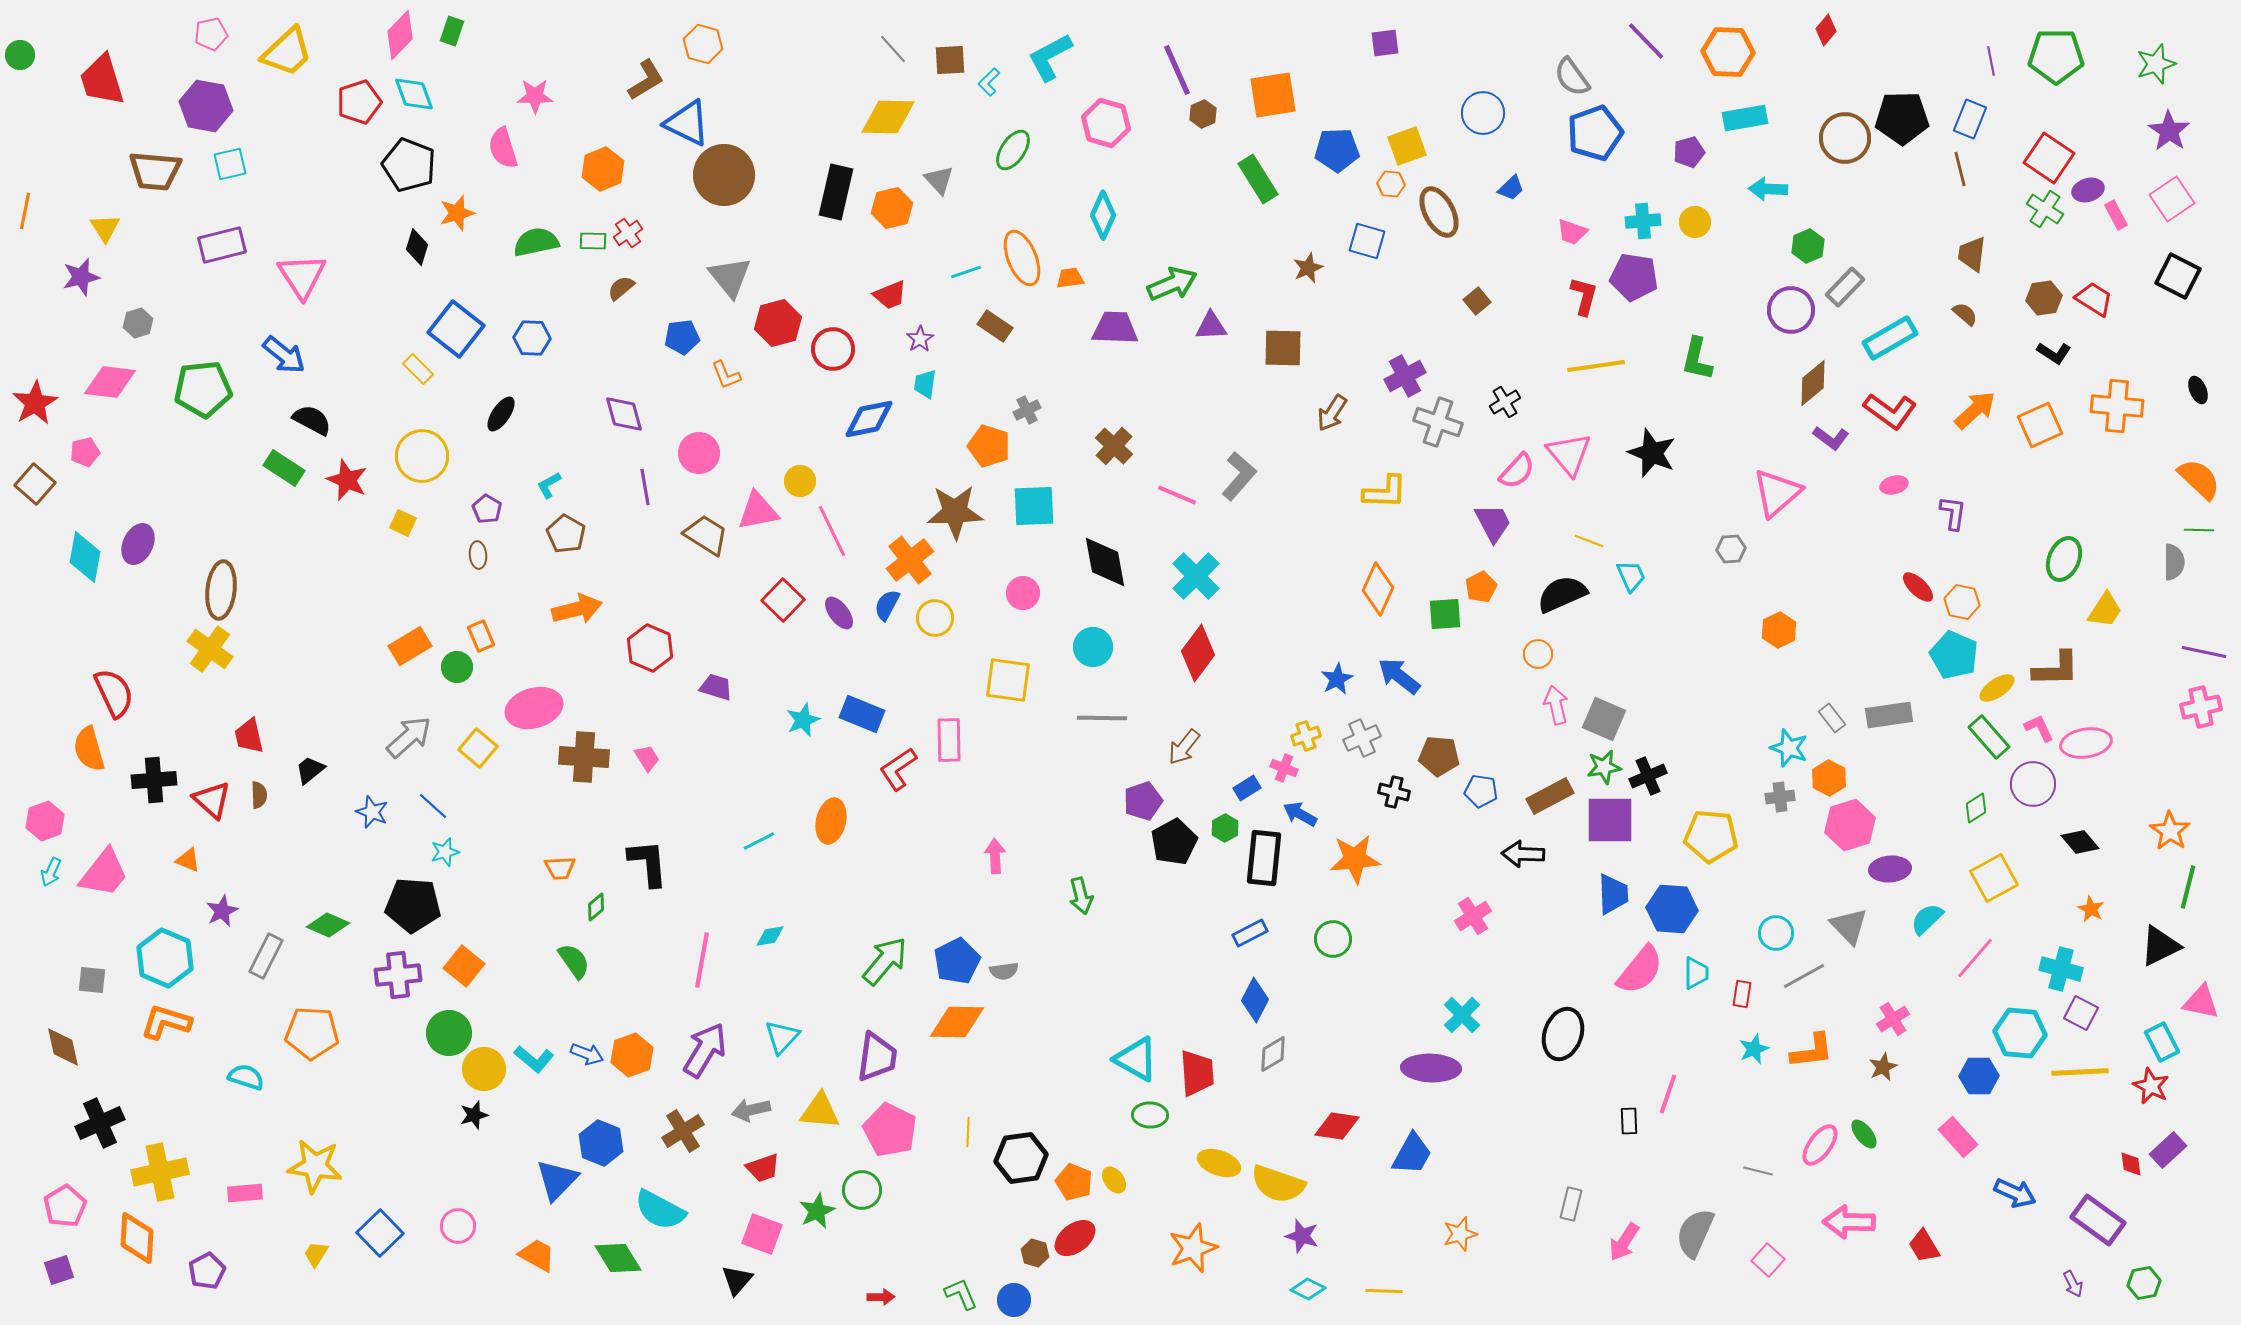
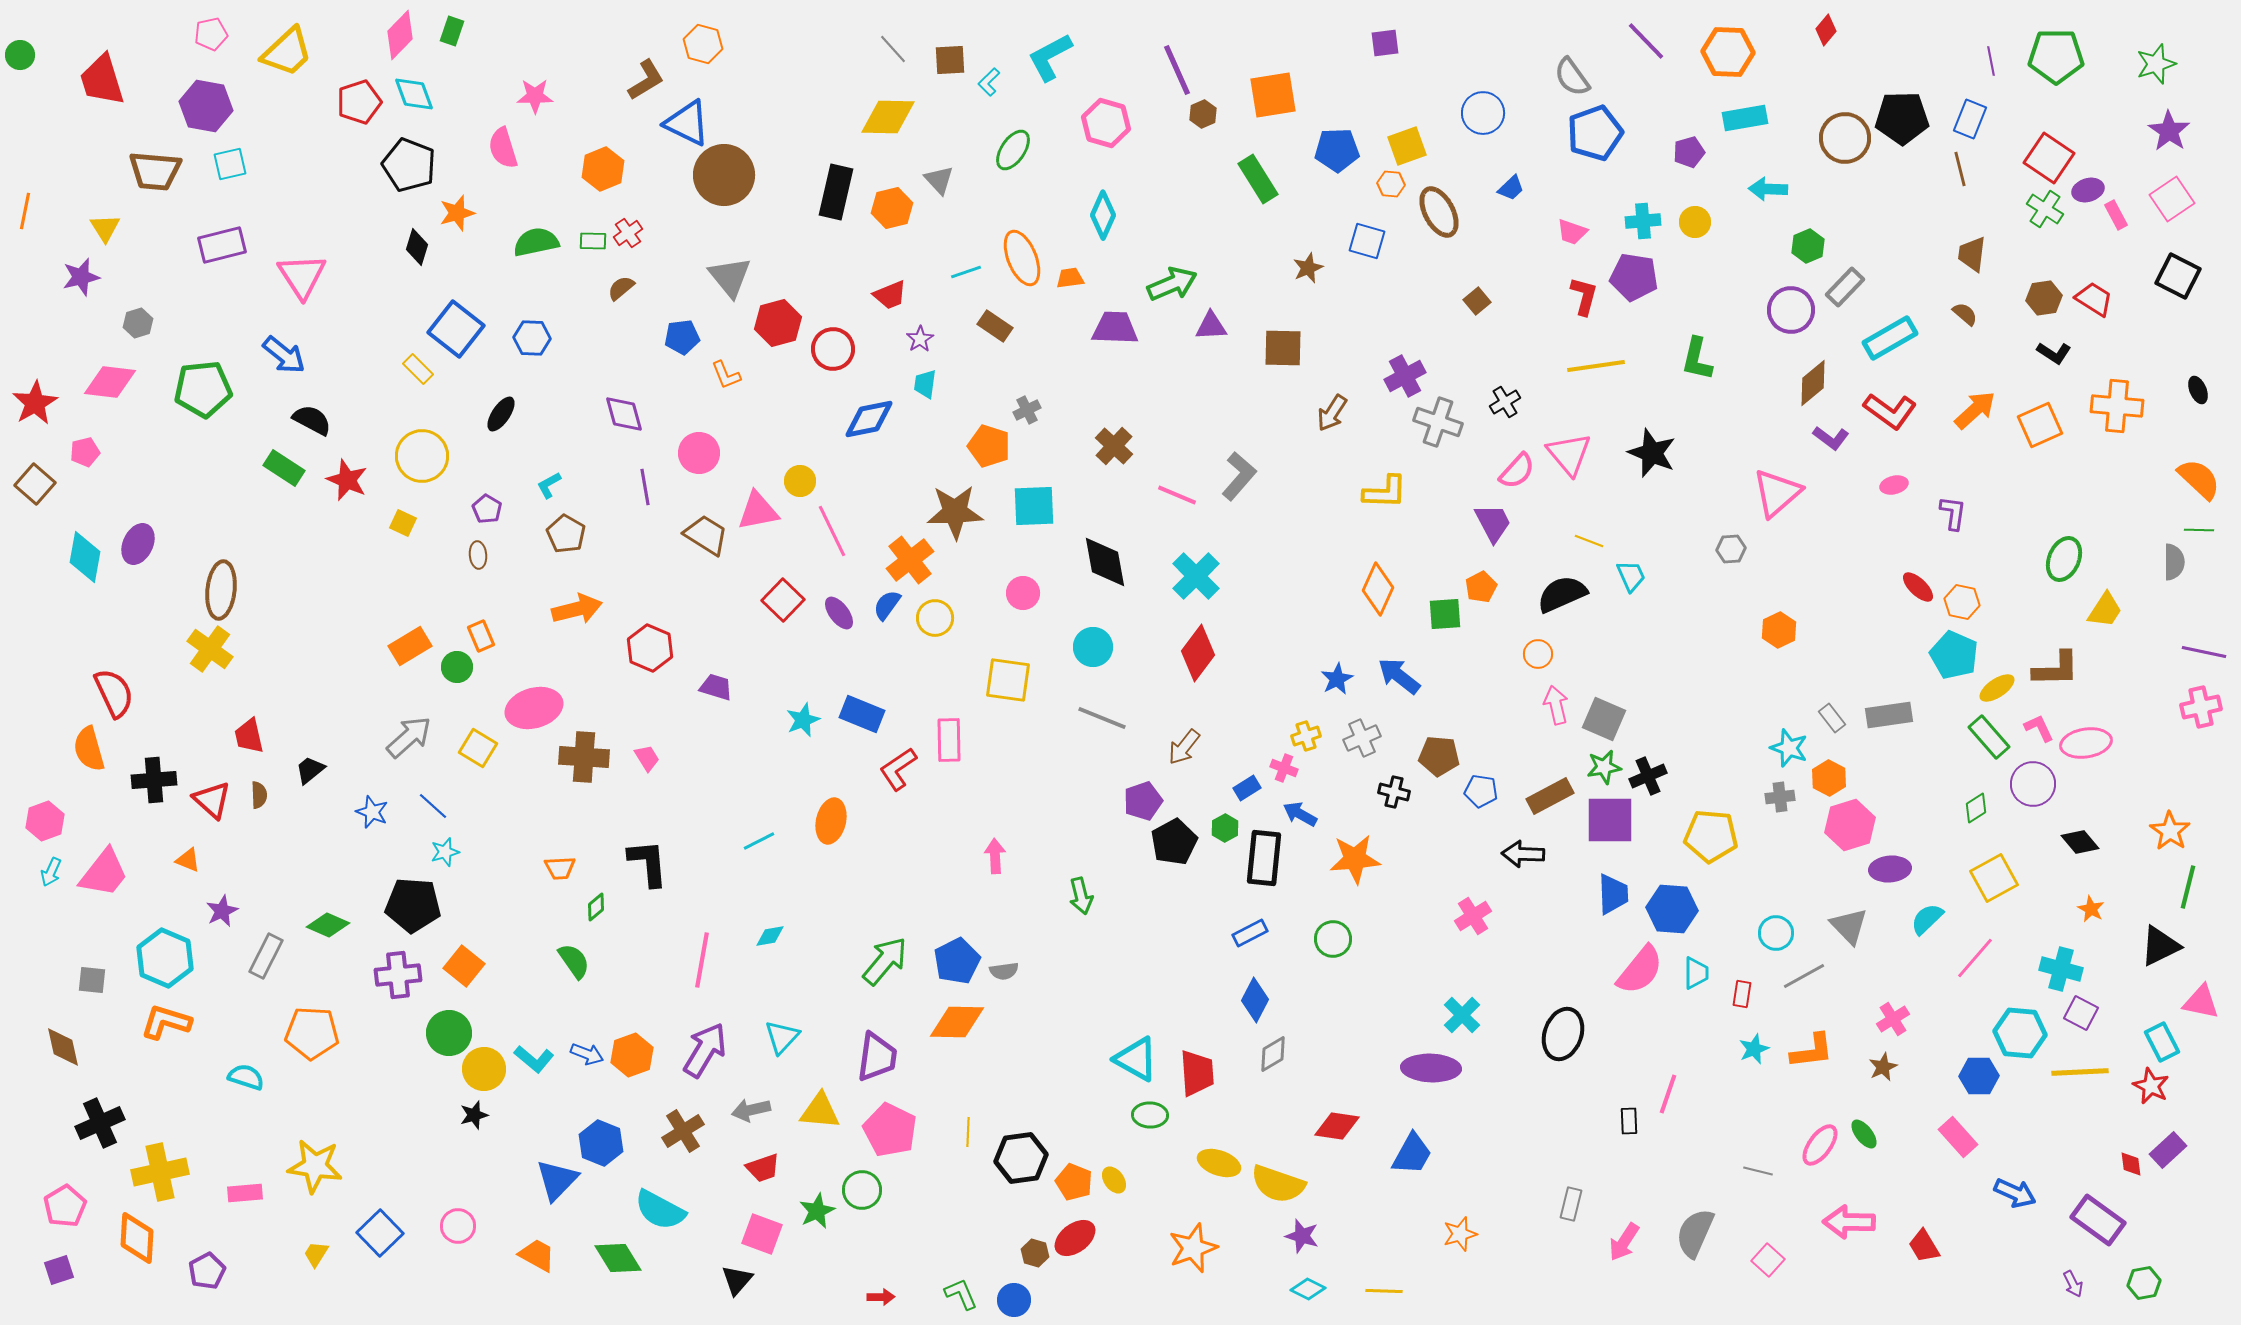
blue semicircle at (887, 605): rotated 8 degrees clockwise
gray line at (1102, 718): rotated 21 degrees clockwise
yellow square at (478, 748): rotated 9 degrees counterclockwise
